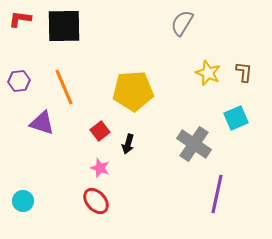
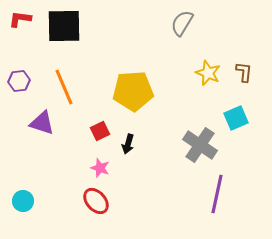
red square: rotated 12 degrees clockwise
gray cross: moved 6 px right, 1 px down
